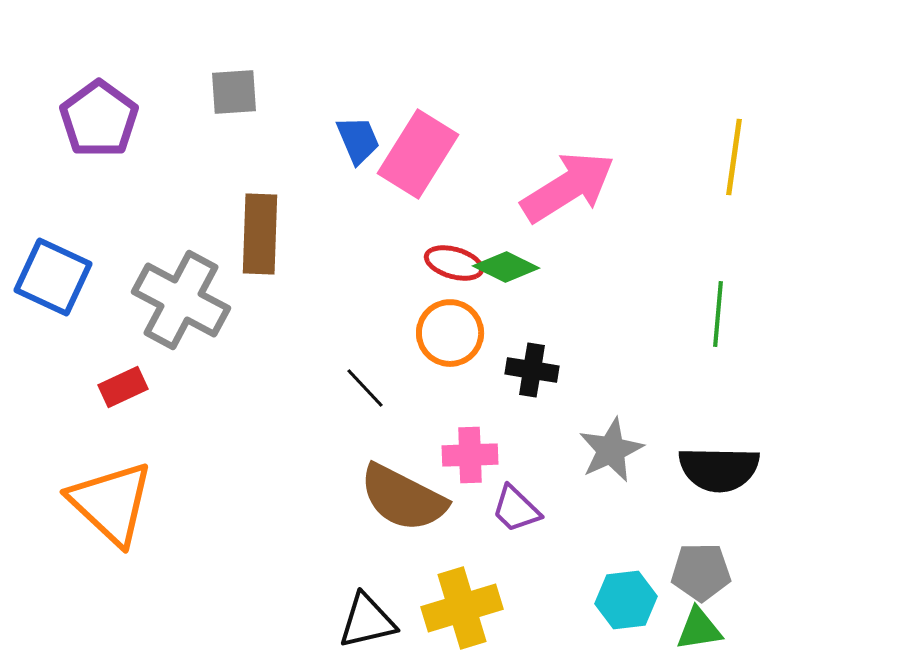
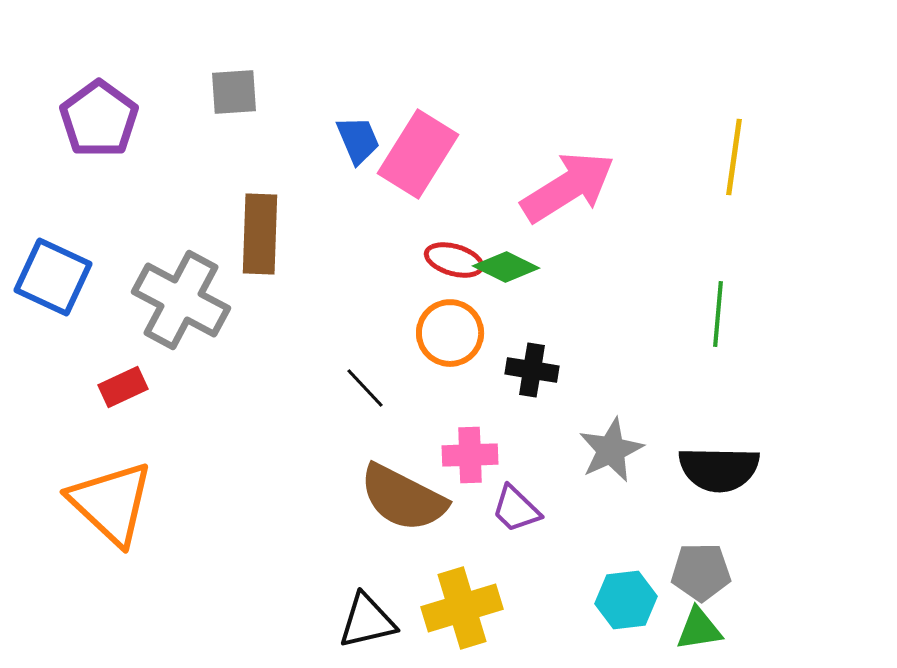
red ellipse: moved 3 px up
